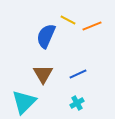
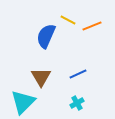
brown triangle: moved 2 px left, 3 px down
cyan triangle: moved 1 px left
